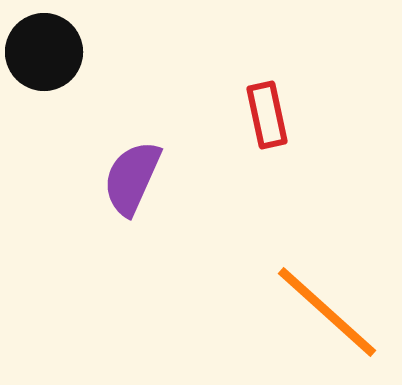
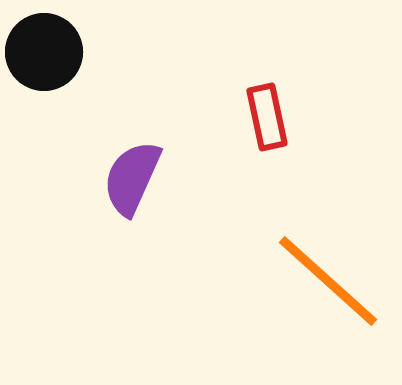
red rectangle: moved 2 px down
orange line: moved 1 px right, 31 px up
